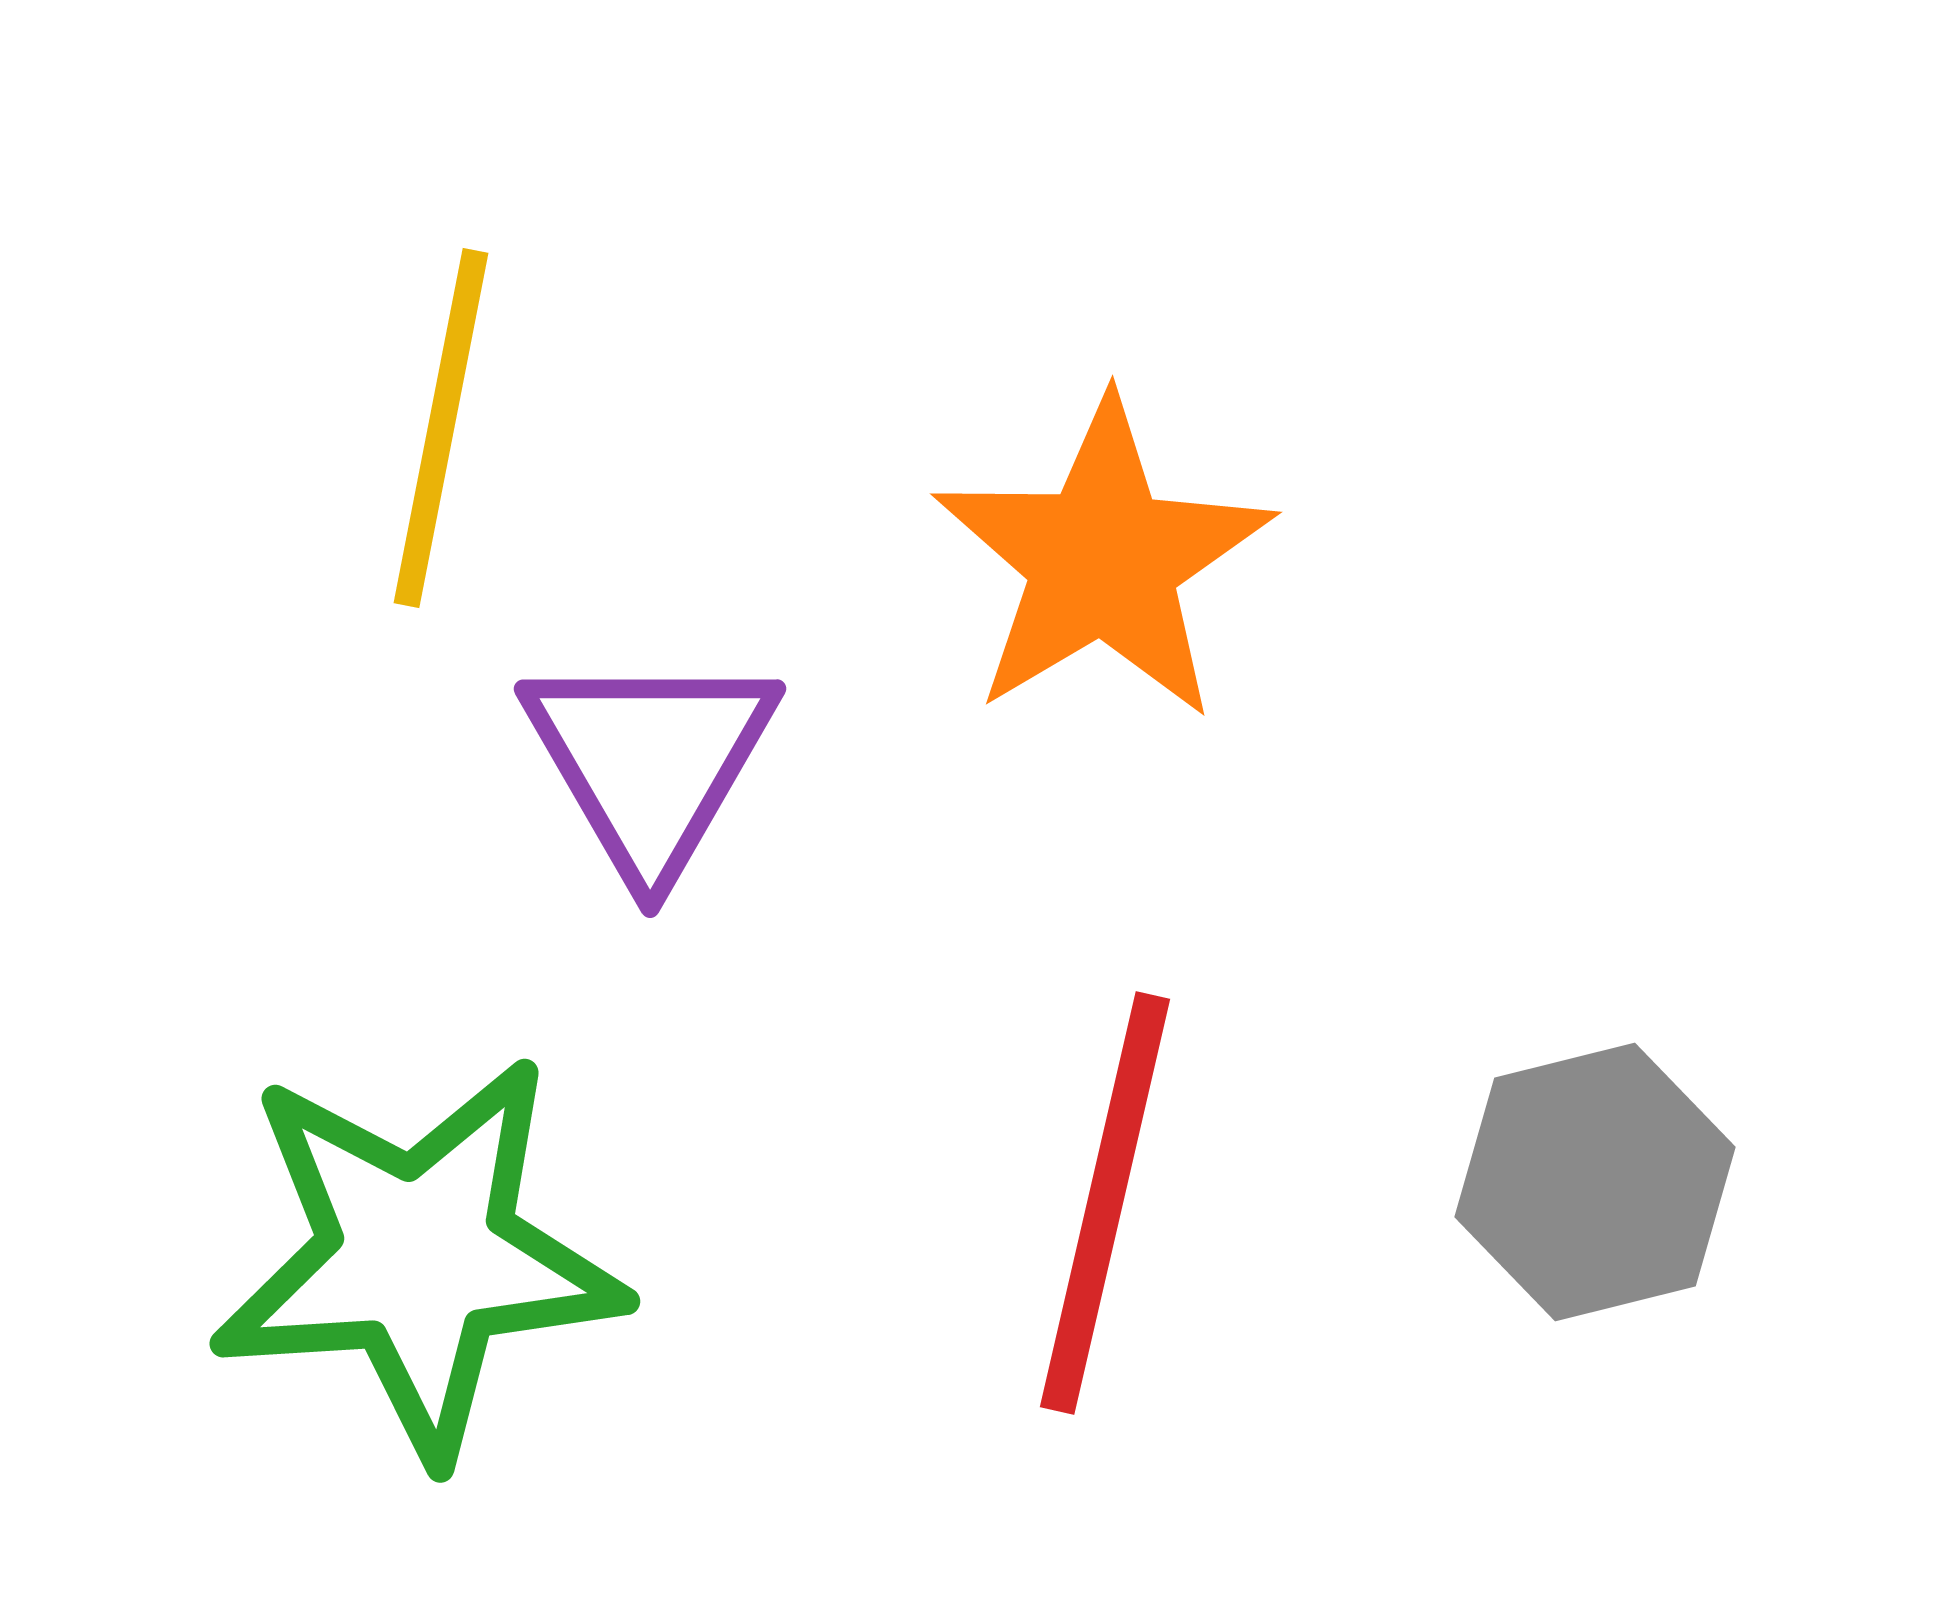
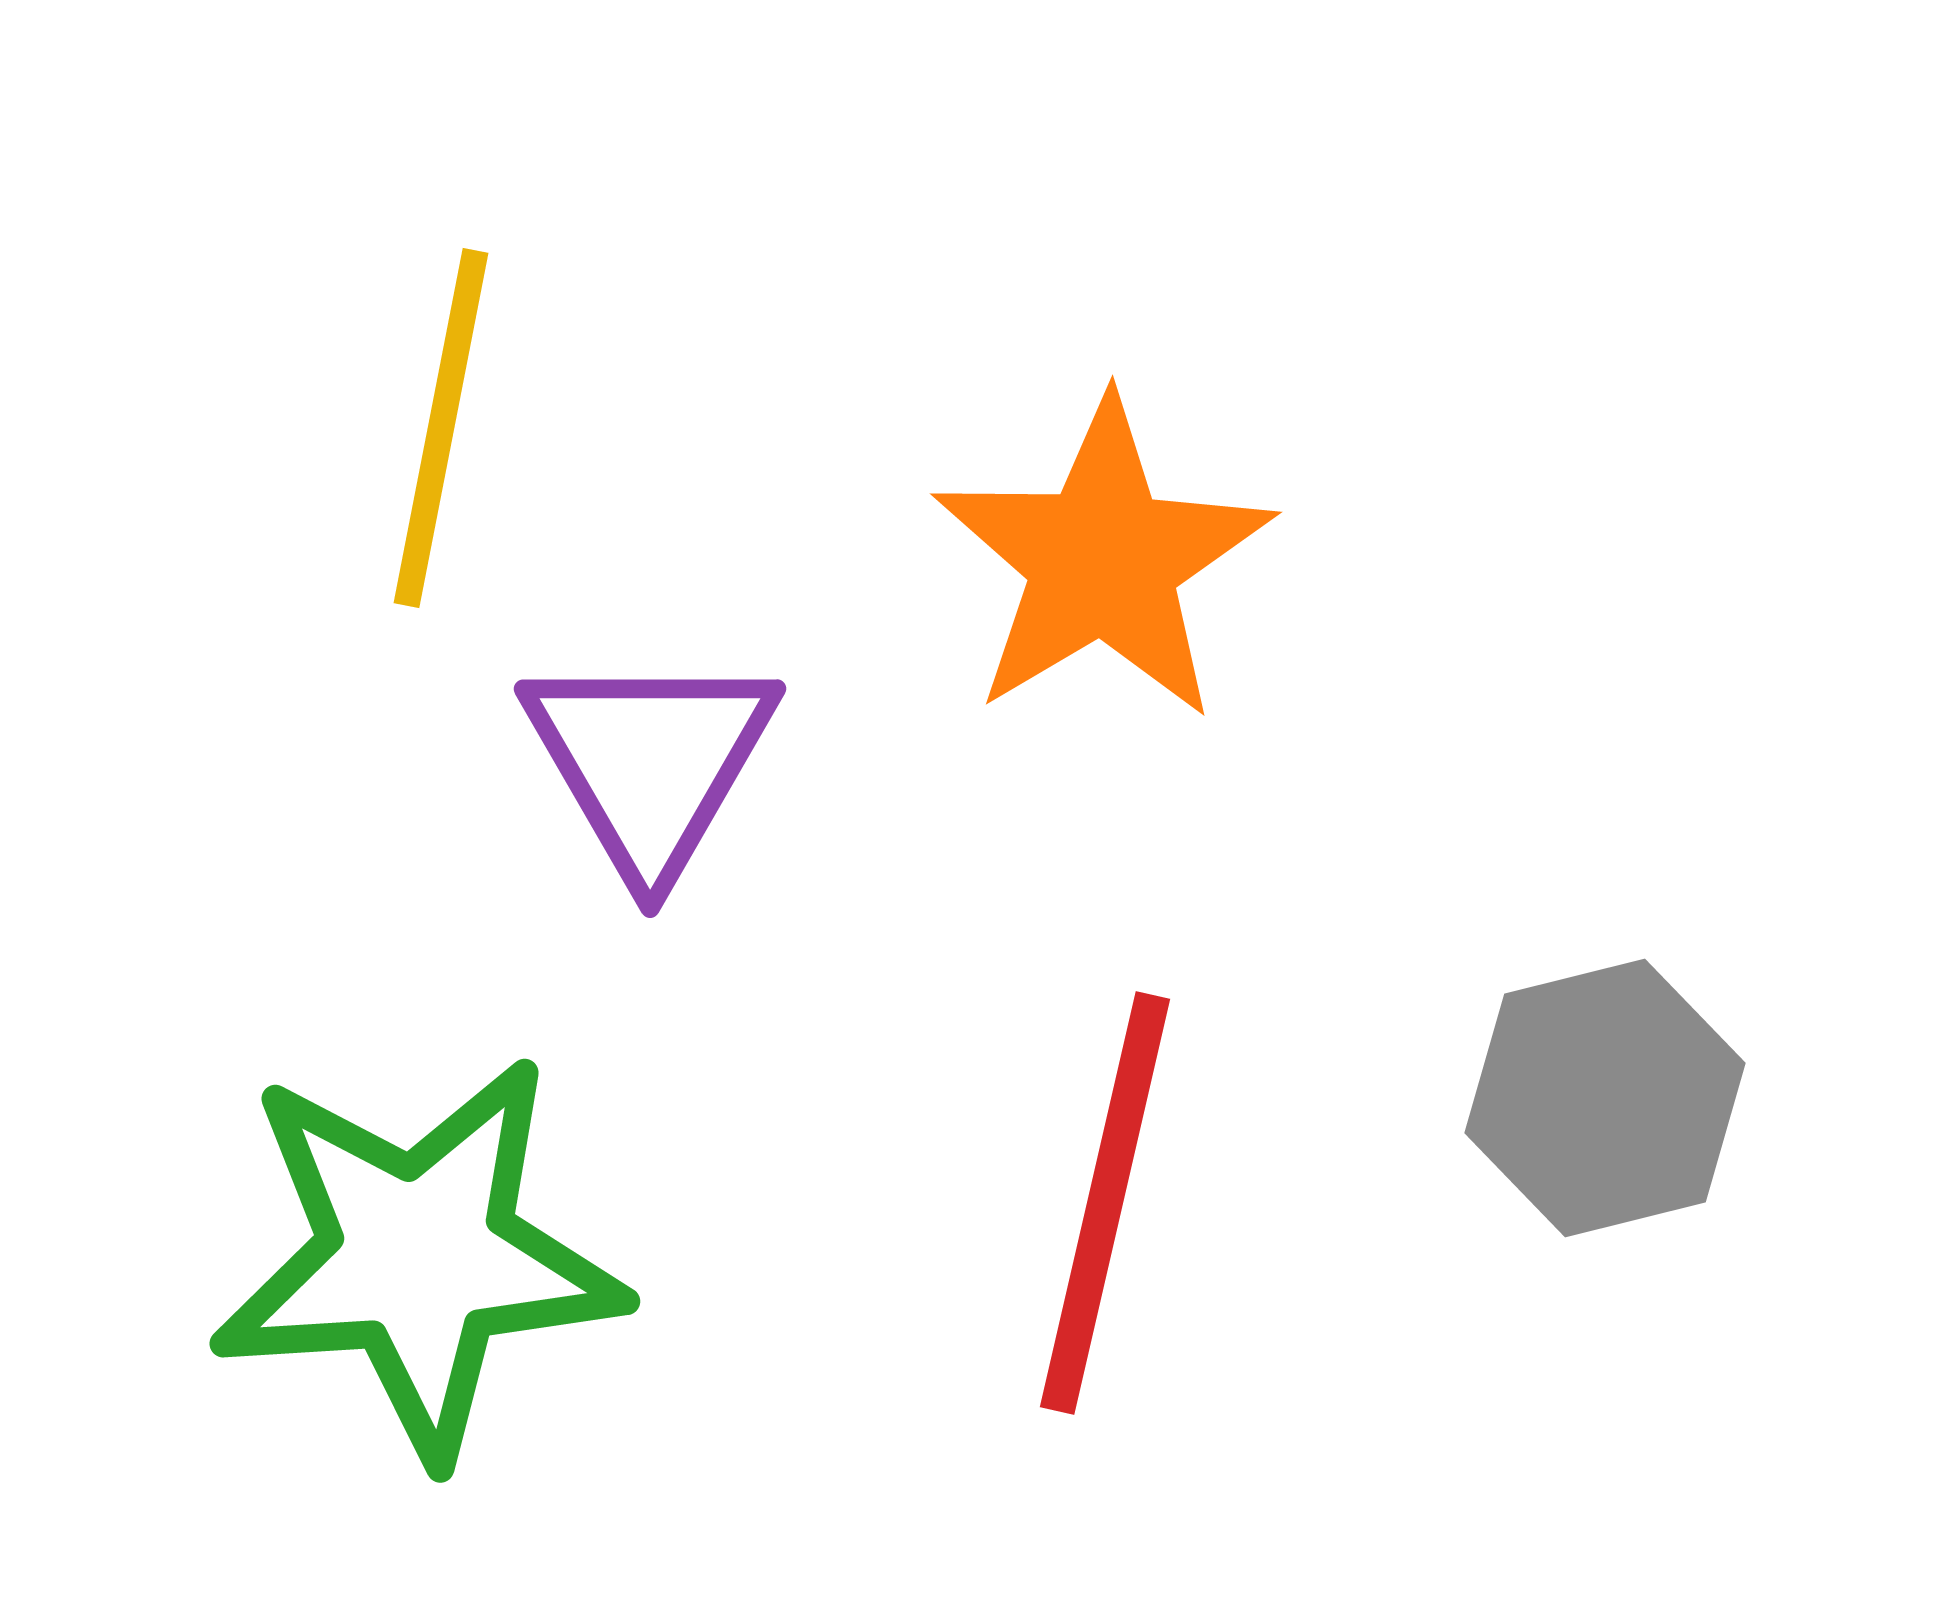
gray hexagon: moved 10 px right, 84 px up
